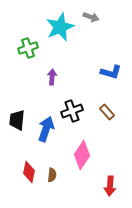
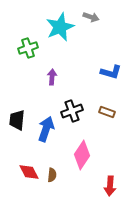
brown rectangle: rotated 28 degrees counterclockwise
red diamond: rotated 40 degrees counterclockwise
